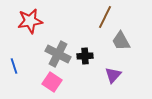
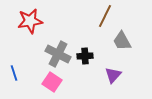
brown line: moved 1 px up
gray trapezoid: moved 1 px right
blue line: moved 7 px down
